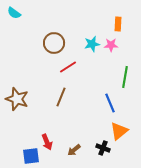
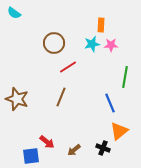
orange rectangle: moved 17 px left, 1 px down
red arrow: rotated 28 degrees counterclockwise
